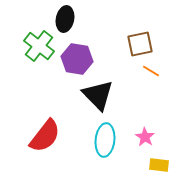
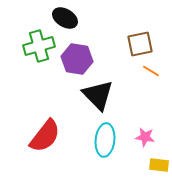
black ellipse: moved 1 px up; rotated 70 degrees counterclockwise
green cross: rotated 36 degrees clockwise
pink star: rotated 24 degrees counterclockwise
